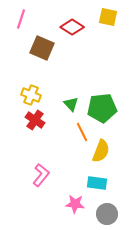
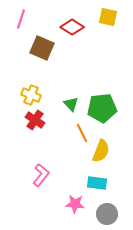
orange line: moved 1 px down
